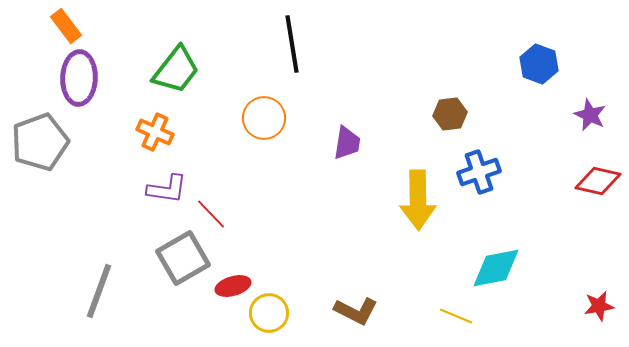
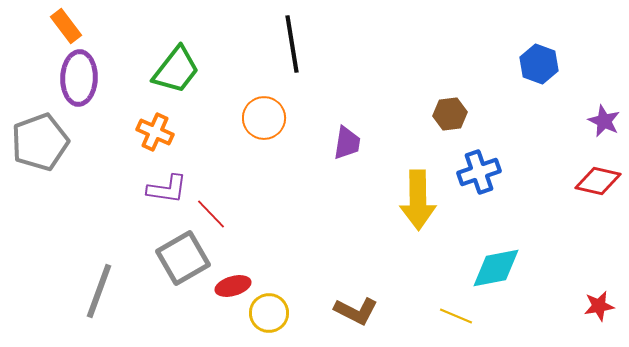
purple star: moved 14 px right, 6 px down
